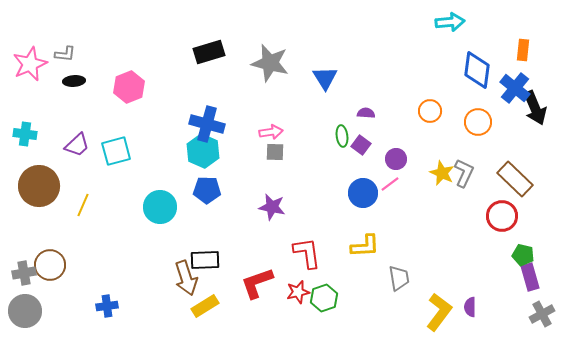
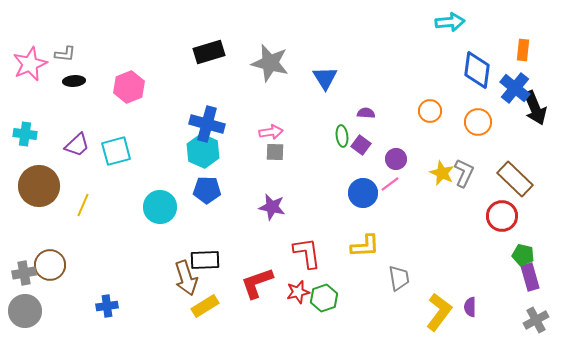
gray cross at (542, 314): moved 6 px left, 6 px down
